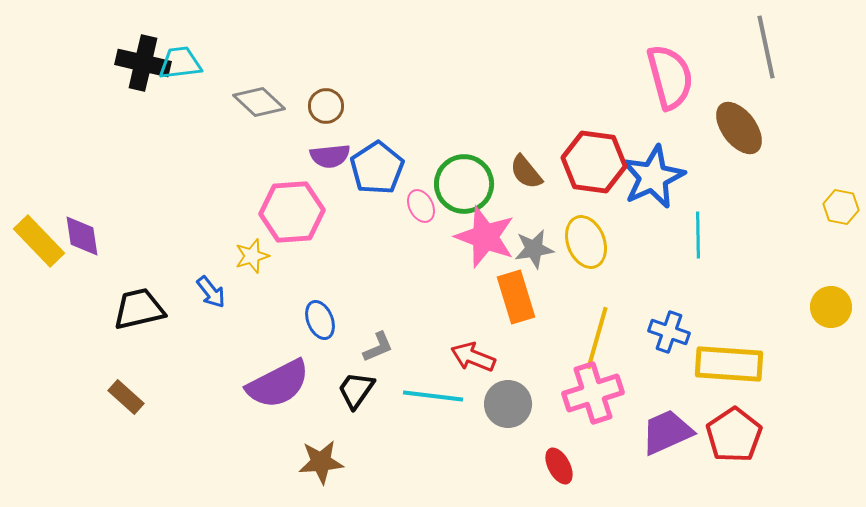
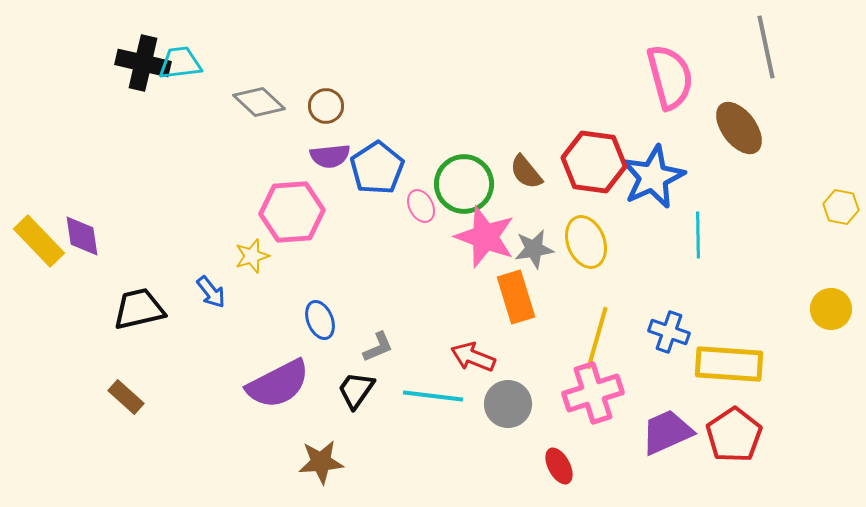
yellow circle at (831, 307): moved 2 px down
